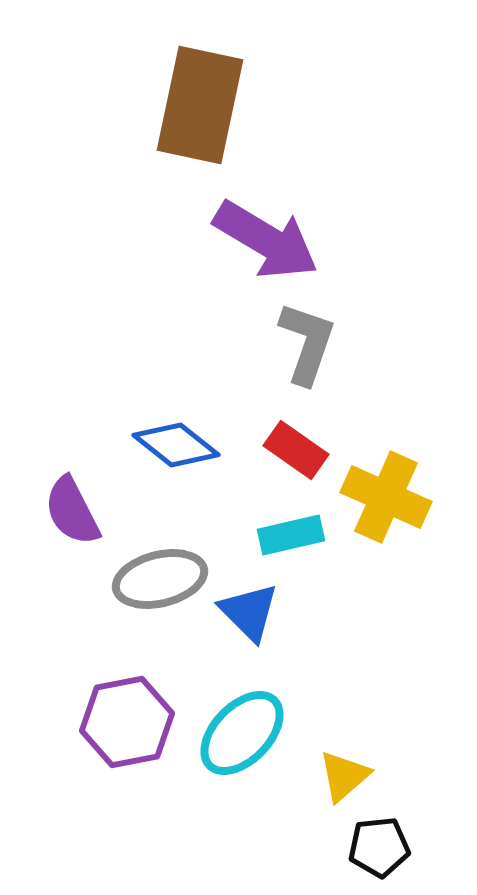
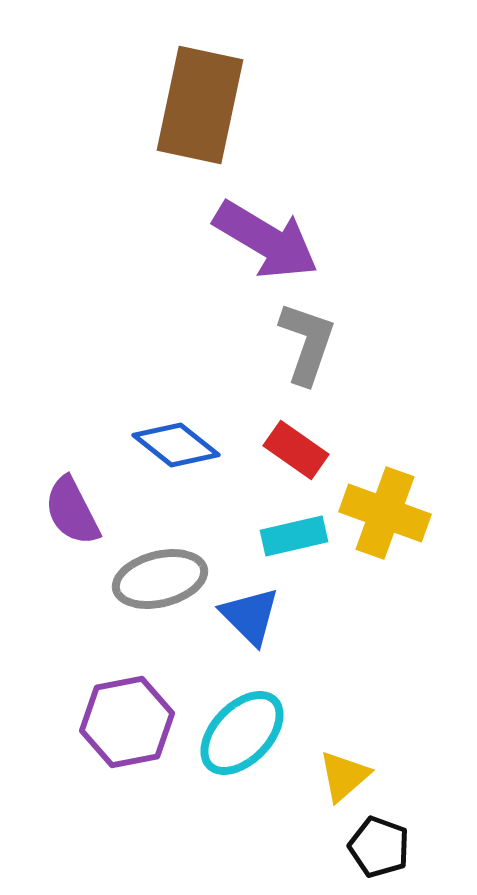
yellow cross: moved 1 px left, 16 px down; rotated 4 degrees counterclockwise
cyan rectangle: moved 3 px right, 1 px down
blue triangle: moved 1 px right, 4 px down
black pentagon: rotated 26 degrees clockwise
